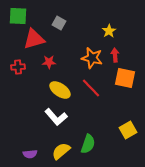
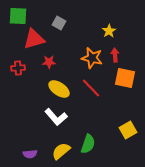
red cross: moved 1 px down
yellow ellipse: moved 1 px left, 1 px up
